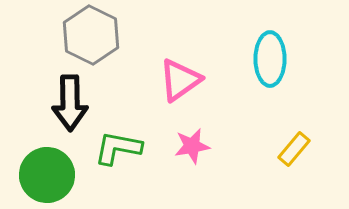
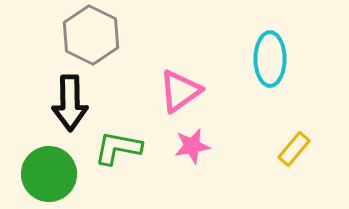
pink triangle: moved 11 px down
green circle: moved 2 px right, 1 px up
